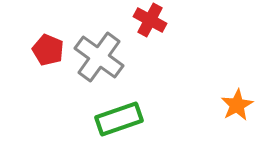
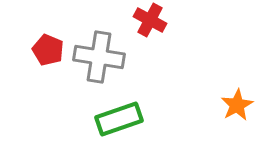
gray cross: rotated 27 degrees counterclockwise
